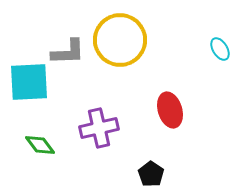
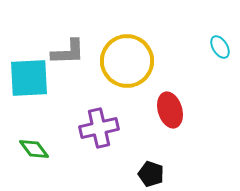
yellow circle: moved 7 px right, 21 px down
cyan ellipse: moved 2 px up
cyan square: moved 4 px up
green diamond: moved 6 px left, 4 px down
black pentagon: rotated 15 degrees counterclockwise
